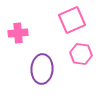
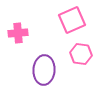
purple ellipse: moved 2 px right, 1 px down
